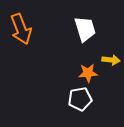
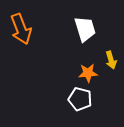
yellow arrow: rotated 66 degrees clockwise
white pentagon: rotated 25 degrees clockwise
